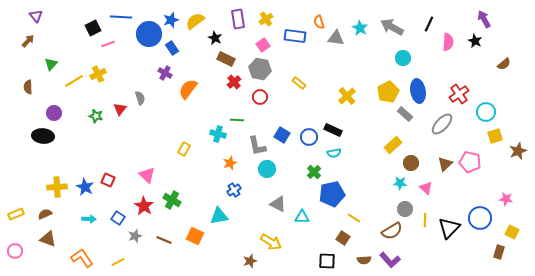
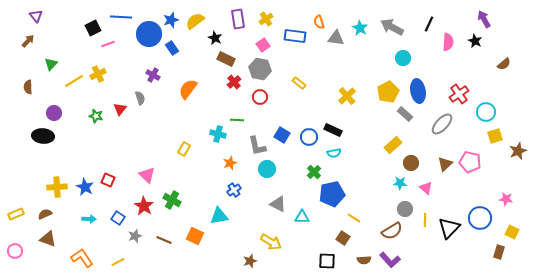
purple cross at (165, 73): moved 12 px left, 2 px down
